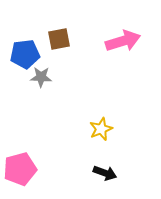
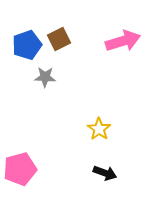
brown square: rotated 15 degrees counterclockwise
blue pentagon: moved 2 px right, 9 px up; rotated 12 degrees counterclockwise
gray star: moved 4 px right
yellow star: moved 2 px left; rotated 15 degrees counterclockwise
